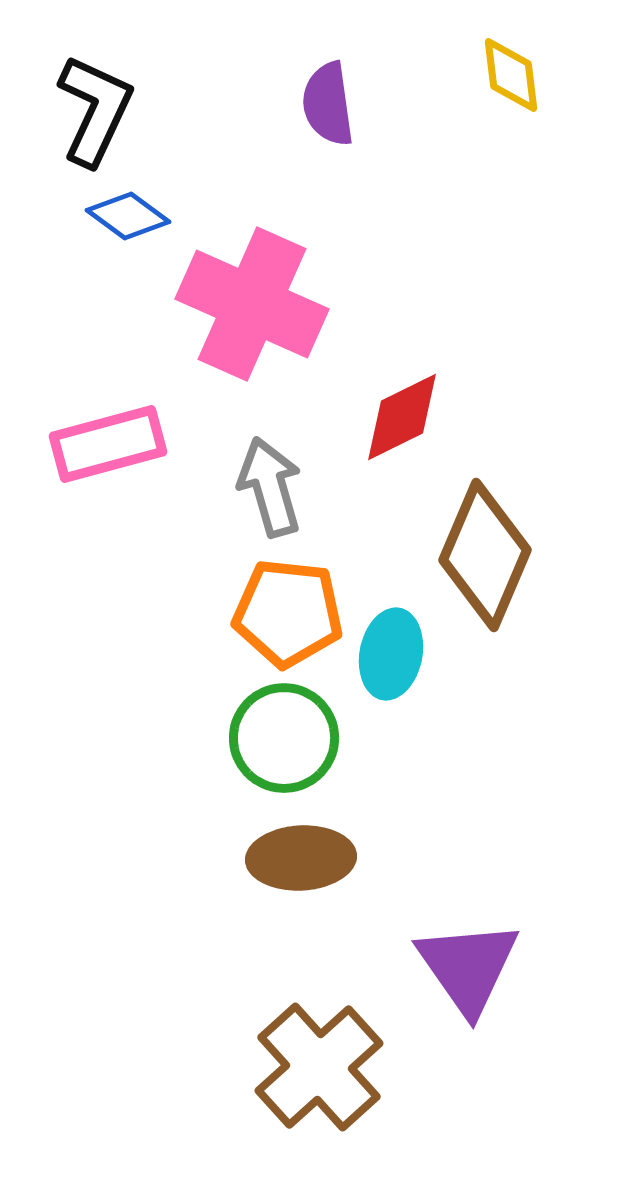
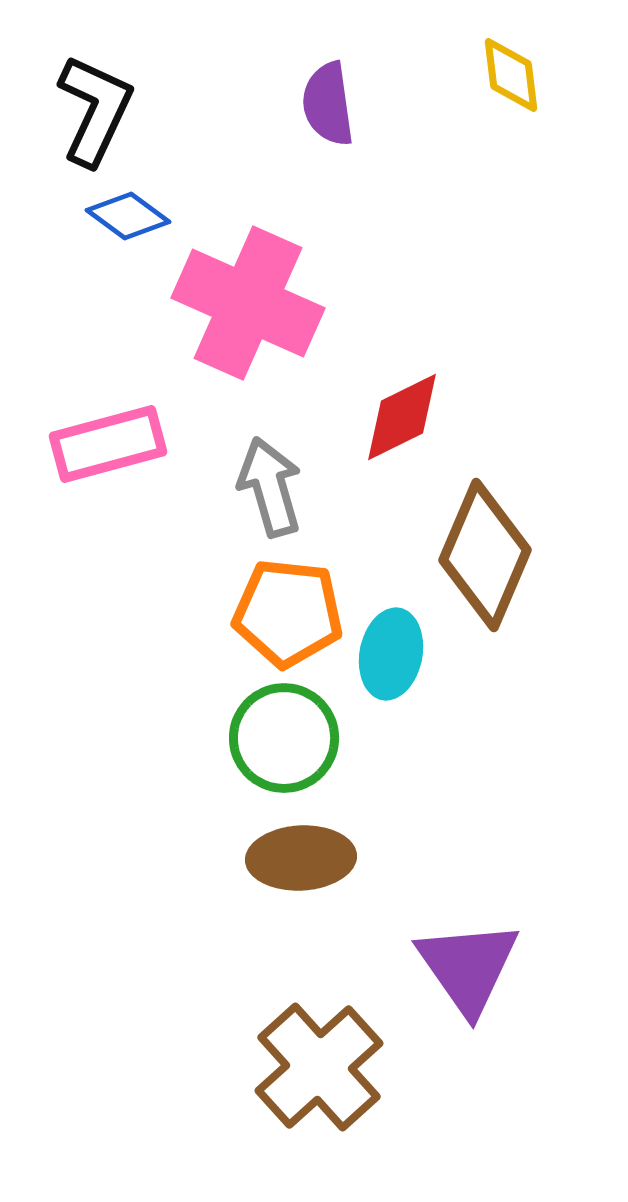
pink cross: moved 4 px left, 1 px up
